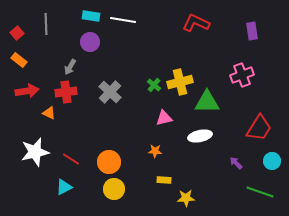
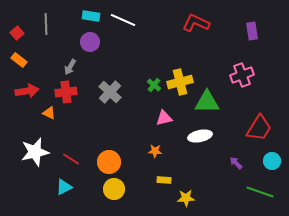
white line: rotated 15 degrees clockwise
